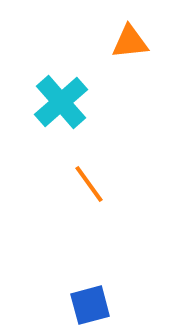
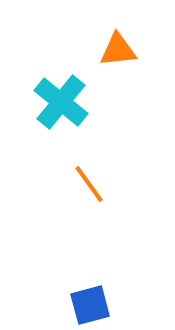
orange triangle: moved 12 px left, 8 px down
cyan cross: rotated 10 degrees counterclockwise
